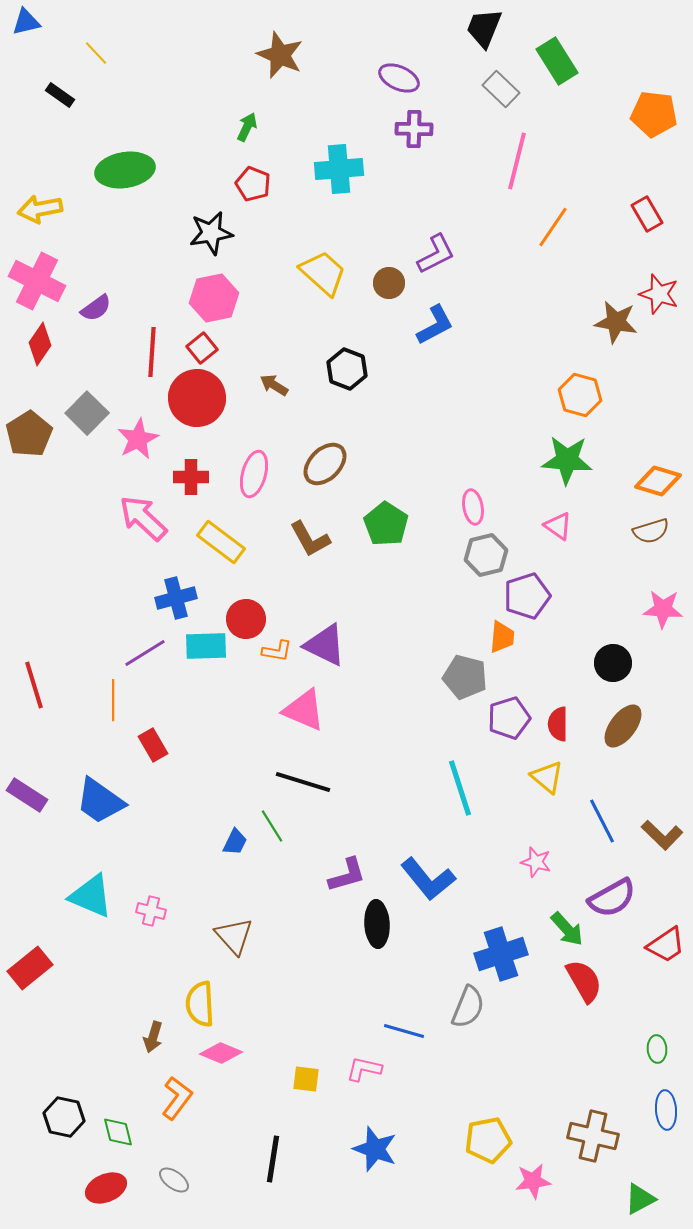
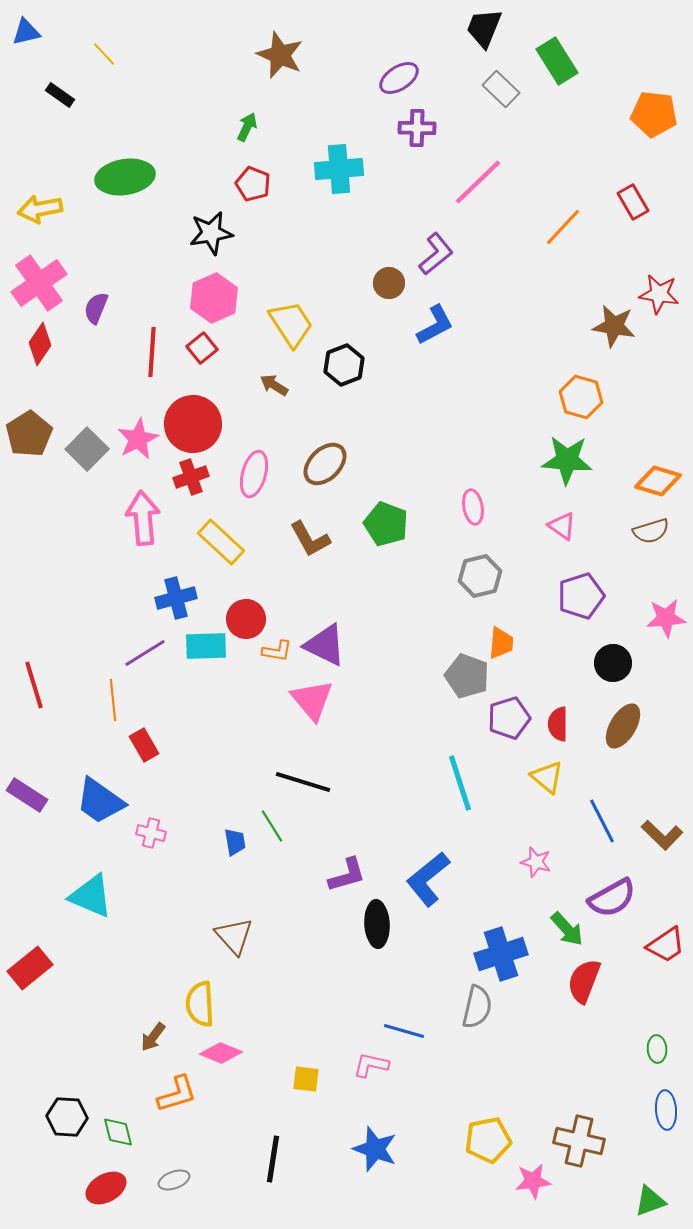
blue triangle at (26, 22): moved 10 px down
yellow line at (96, 53): moved 8 px right, 1 px down
purple ellipse at (399, 78): rotated 57 degrees counterclockwise
purple cross at (414, 129): moved 3 px right, 1 px up
pink line at (517, 161): moved 39 px left, 21 px down; rotated 32 degrees clockwise
green ellipse at (125, 170): moved 7 px down
red rectangle at (647, 214): moved 14 px left, 12 px up
orange line at (553, 227): moved 10 px right; rotated 9 degrees clockwise
purple L-shape at (436, 254): rotated 12 degrees counterclockwise
yellow trapezoid at (323, 273): moved 32 px left, 51 px down; rotated 15 degrees clockwise
pink cross at (37, 281): moved 2 px right, 2 px down; rotated 28 degrees clockwise
red star at (659, 294): rotated 9 degrees counterclockwise
pink hexagon at (214, 298): rotated 12 degrees counterclockwise
purple semicircle at (96, 308): rotated 148 degrees clockwise
brown star at (616, 322): moved 2 px left, 4 px down
black hexagon at (347, 369): moved 3 px left, 4 px up; rotated 18 degrees clockwise
orange hexagon at (580, 395): moved 1 px right, 2 px down
red circle at (197, 398): moved 4 px left, 26 px down
gray square at (87, 413): moved 36 px down
red cross at (191, 477): rotated 20 degrees counterclockwise
pink arrow at (143, 518): rotated 42 degrees clockwise
green pentagon at (386, 524): rotated 12 degrees counterclockwise
pink triangle at (558, 526): moved 4 px right
yellow rectangle at (221, 542): rotated 6 degrees clockwise
gray hexagon at (486, 555): moved 6 px left, 21 px down
purple pentagon at (527, 596): moved 54 px right
pink star at (663, 609): moved 3 px right, 9 px down; rotated 9 degrees counterclockwise
orange trapezoid at (502, 637): moved 1 px left, 6 px down
gray pentagon at (465, 677): moved 2 px right, 1 px up; rotated 6 degrees clockwise
orange line at (113, 700): rotated 6 degrees counterclockwise
pink triangle at (304, 710): moved 8 px right, 10 px up; rotated 27 degrees clockwise
brown ellipse at (623, 726): rotated 6 degrees counterclockwise
red rectangle at (153, 745): moved 9 px left
cyan line at (460, 788): moved 5 px up
blue trapezoid at (235, 842): rotated 36 degrees counterclockwise
blue L-shape at (428, 879): rotated 90 degrees clockwise
pink cross at (151, 911): moved 78 px up
red semicircle at (584, 981): rotated 129 degrees counterclockwise
gray semicircle at (468, 1007): moved 9 px right; rotated 9 degrees counterclockwise
brown arrow at (153, 1037): rotated 20 degrees clockwise
pink L-shape at (364, 1069): moved 7 px right, 4 px up
orange L-shape at (177, 1098): moved 4 px up; rotated 36 degrees clockwise
black hexagon at (64, 1117): moved 3 px right; rotated 9 degrees counterclockwise
brown cross at (593, 1136): moved 14 px left, 5 px down
gray ellipse at (174, 1180): rotated 56 degrees counterclockwise
red ellipse at (106, 1188): rotated 6 degrees counterclockwise
green triangle at (640, 1199): moved 10 px right, 2 px down; rotated 8 degrees clockwise
